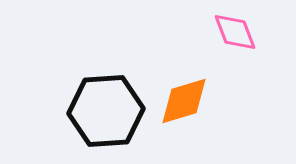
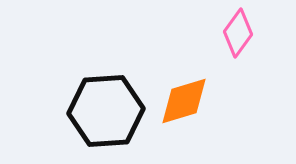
pink diamond: moved 3 px right, 1 px down; rotated 57 degrees clockwise
